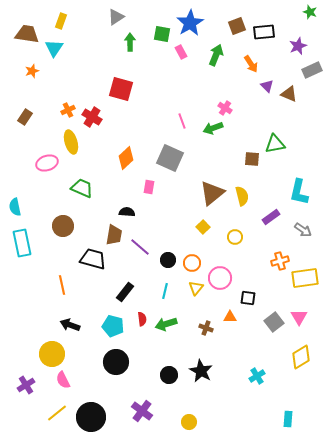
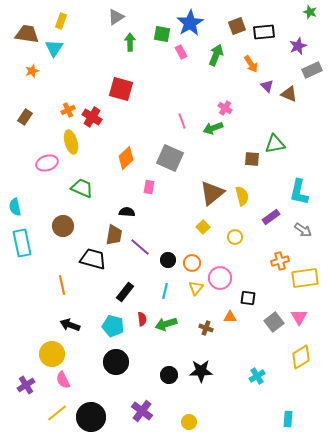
black star at (201, 371): rotated 30 degrees counterclockwise
